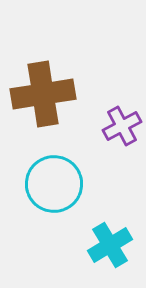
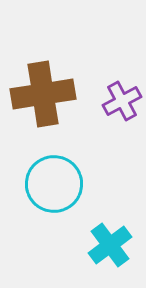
purple cross: moved 25 px up
cyan cross: rotated 6 degrees counterclockwise
